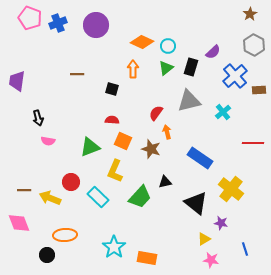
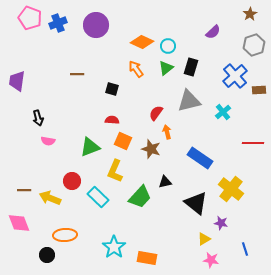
gray hexagon at (254, 45): rotated 15 degrees clockwise
purple semicircle at (213, 52): moved 20 px up
orange arrow at (133, 69): moved 3 px right; rotated 36 degrees counterclockwise
red circle at (71, 182): moved 1 px right, 1 px up
